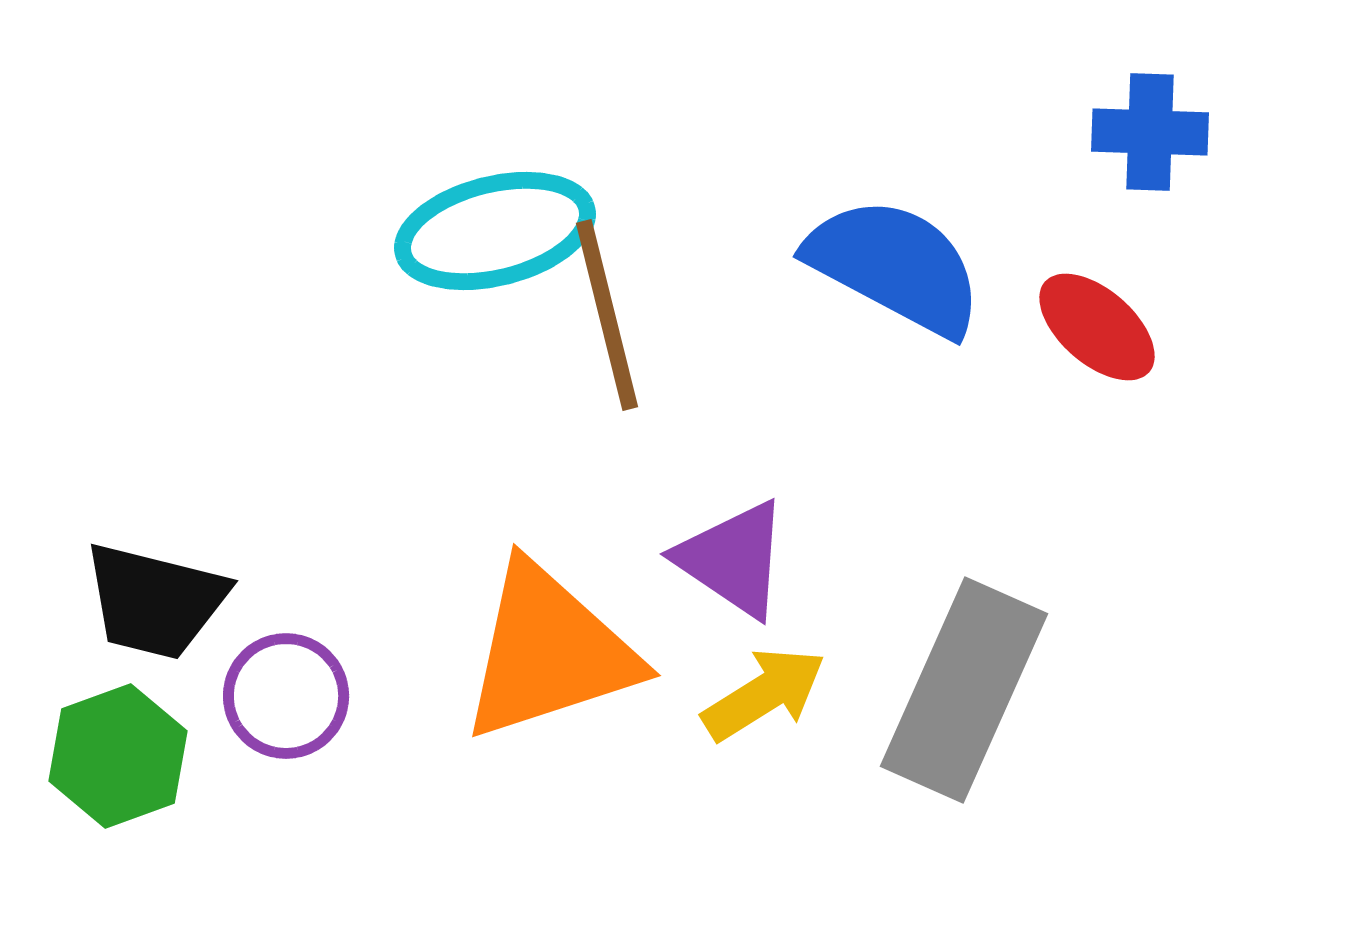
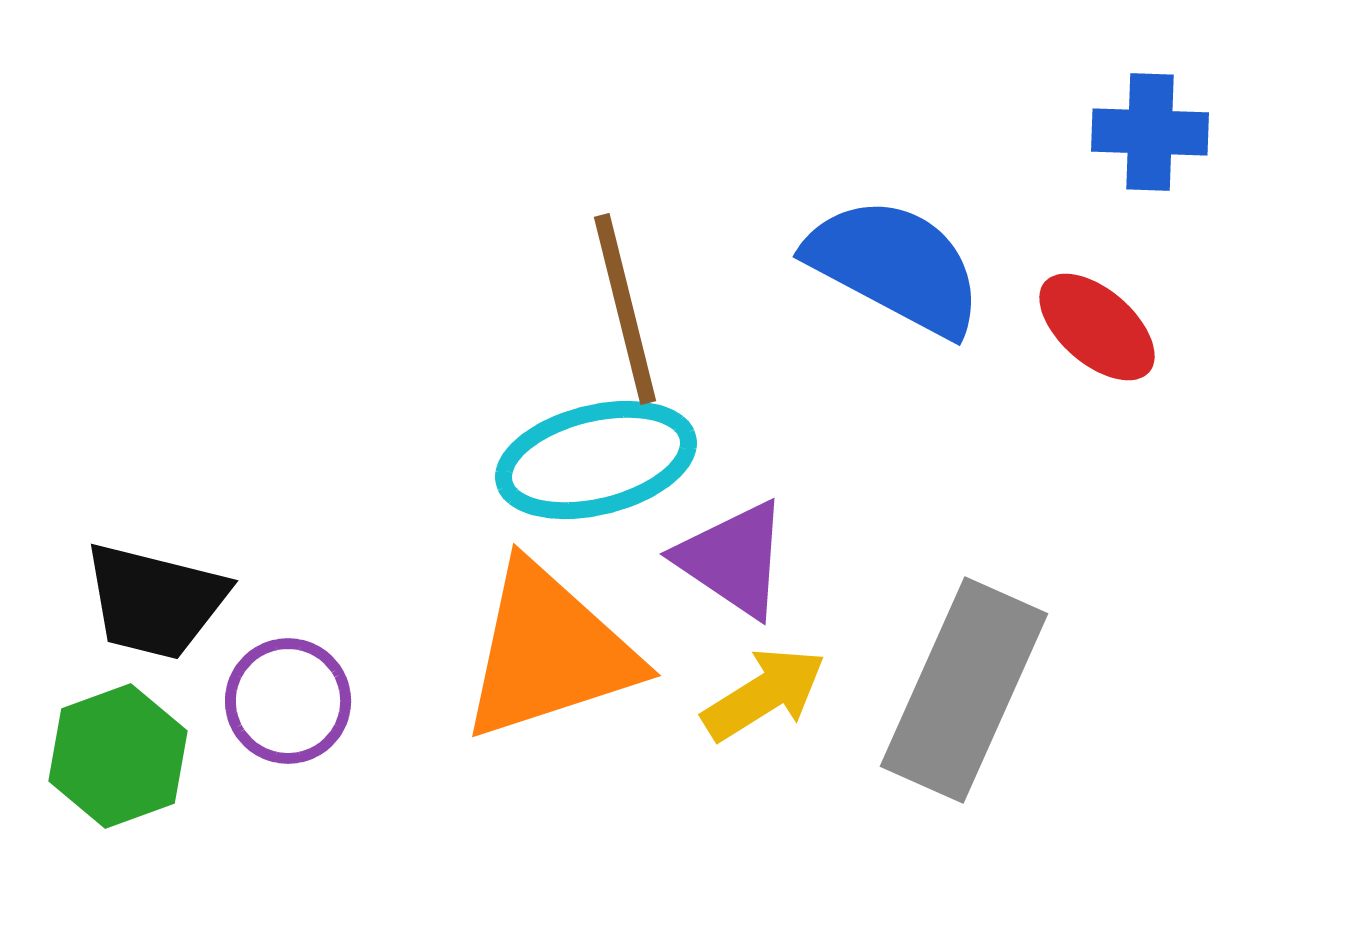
cyan ellipse: moved 101 px right, 229 px down
brown line: moved 18 px right, 6 px up
purple circle: moved 2 px right, 5 px down
